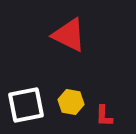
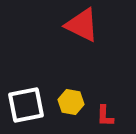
red triangle: moved 13 px right, 10 px up
red L-shape: moved 1 px right
